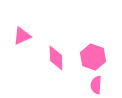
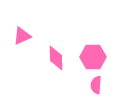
pink hexagon: rotated 20 degrees counterclockwise
